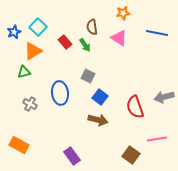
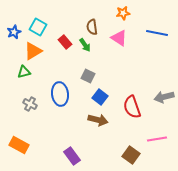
cyan square: rotated 12 degrees counterclockwise
blue ellipse: moved 1 px down
red semicircle: moved 3 px left
